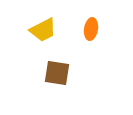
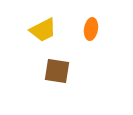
brown square: moved 2 px up
